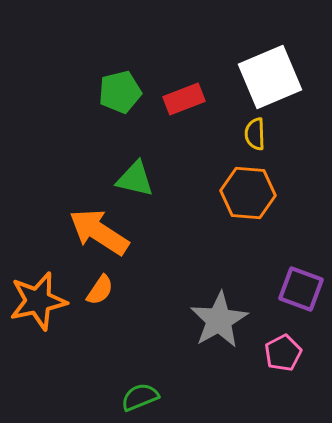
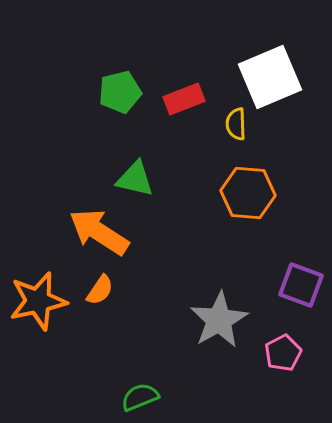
yellow semicircle: moved 19 px left, 10 px up
purple square: moved 4 px up
